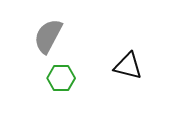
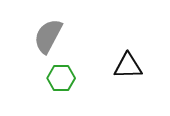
black triangle: rotated 16 degrees counterclockwise
